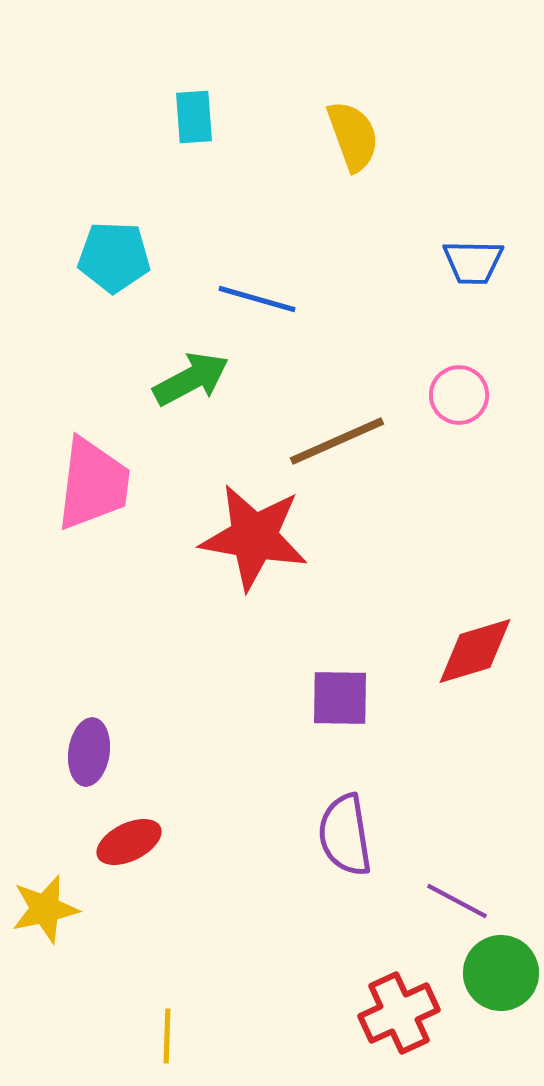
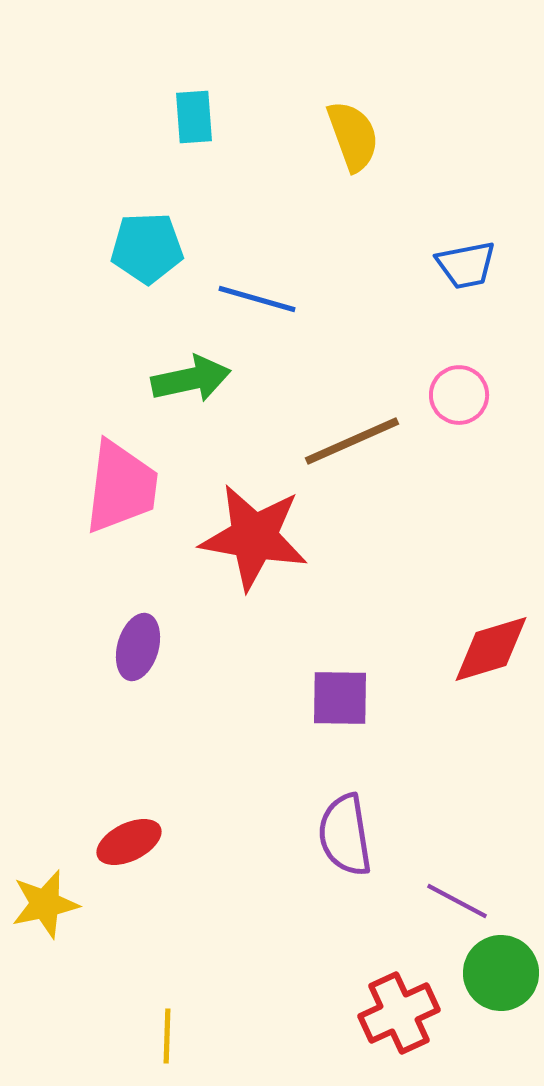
cyan pentagon: moved 33 px right, 9 px up; rotated 4 degrees counterclockwise
blue trapezoid: moved 7 px left, 3 px down; rotated 12 degrees counterclockwise
green arrow: rotated 16 degrees clockwise
brown line: moved 15 px right
pink trapezoid: moved 28 px right, 3 px down
red diamond: moved 16 px right, 2 px up
purple ellipse: moved 49 px right, 105 px up; rotated 8 degrees clockwise
yellow star: moved 5 px up
